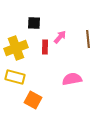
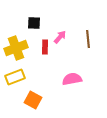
yellow rectangle: rotated 36 degrees counterclockwise
